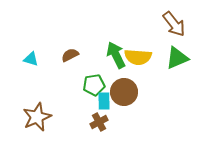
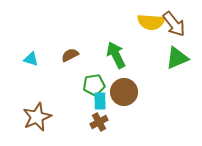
yellow semicircle: moved 13 px right, 35 px up
cyan rectangle: moved 4 px left
